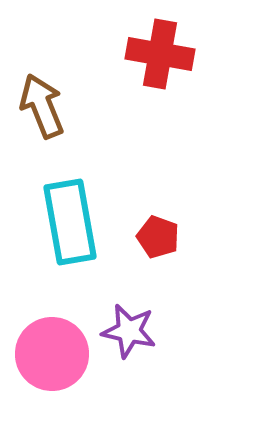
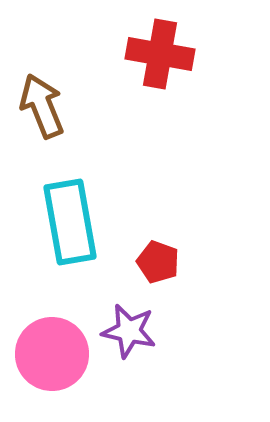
red pentagon: moved 25 px down
